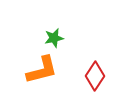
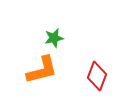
red diamond: moved 2 px right; rotated 12 degrees counterclockwise
